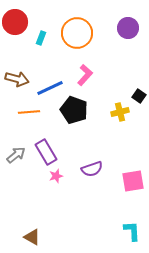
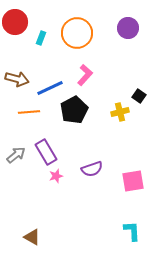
black pentagon: rotated 24 degrees clockwise
